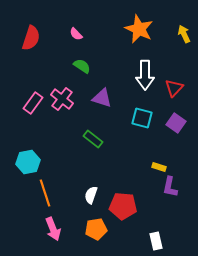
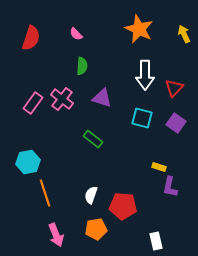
green semicircle: rotated 60 degrees clockwise
pink arrow: moved 3 px right, 6 px down
